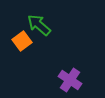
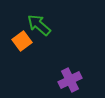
purple cross: rotated 30 degrees clockwise
